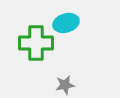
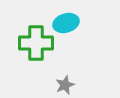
gray star: rotated 12 degrees counterclockwise
